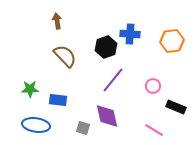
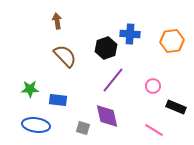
black hexagon: moved 1 px down
